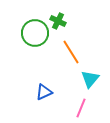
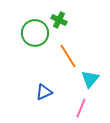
green cross: moved 1 px right, 1 px up
orange line: moved 3 px left, 4 px down
